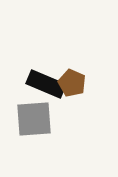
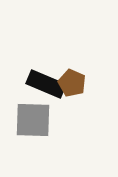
gray square: moved 1 px left, 1 px down; rotated 6 degrees clockwise
